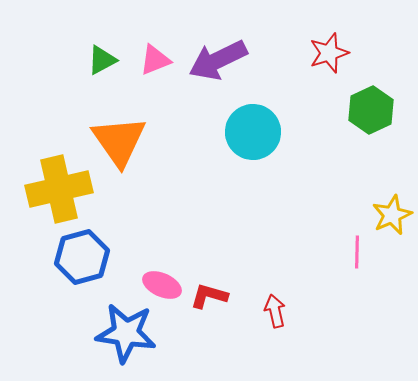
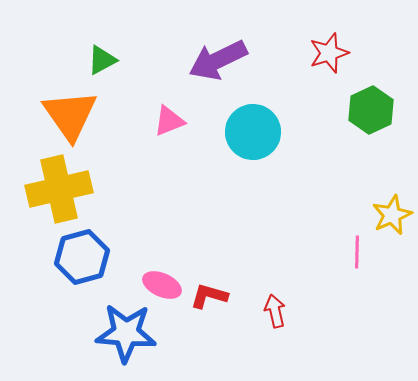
pink triangle: moved 14 px right, 61 px down
orange triangle: moved 49 px left, 26 px up
blue star: rotated 4 degrees counterclockwise
